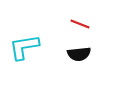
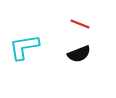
black semicircle: rotated 15 degrees counterclockwise
